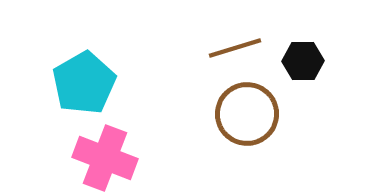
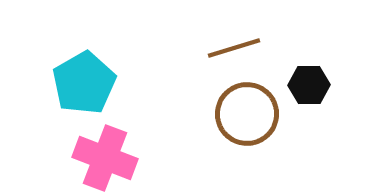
brown line: moved 1 px left
black hexagon: moved 6 px right, 24 px down
